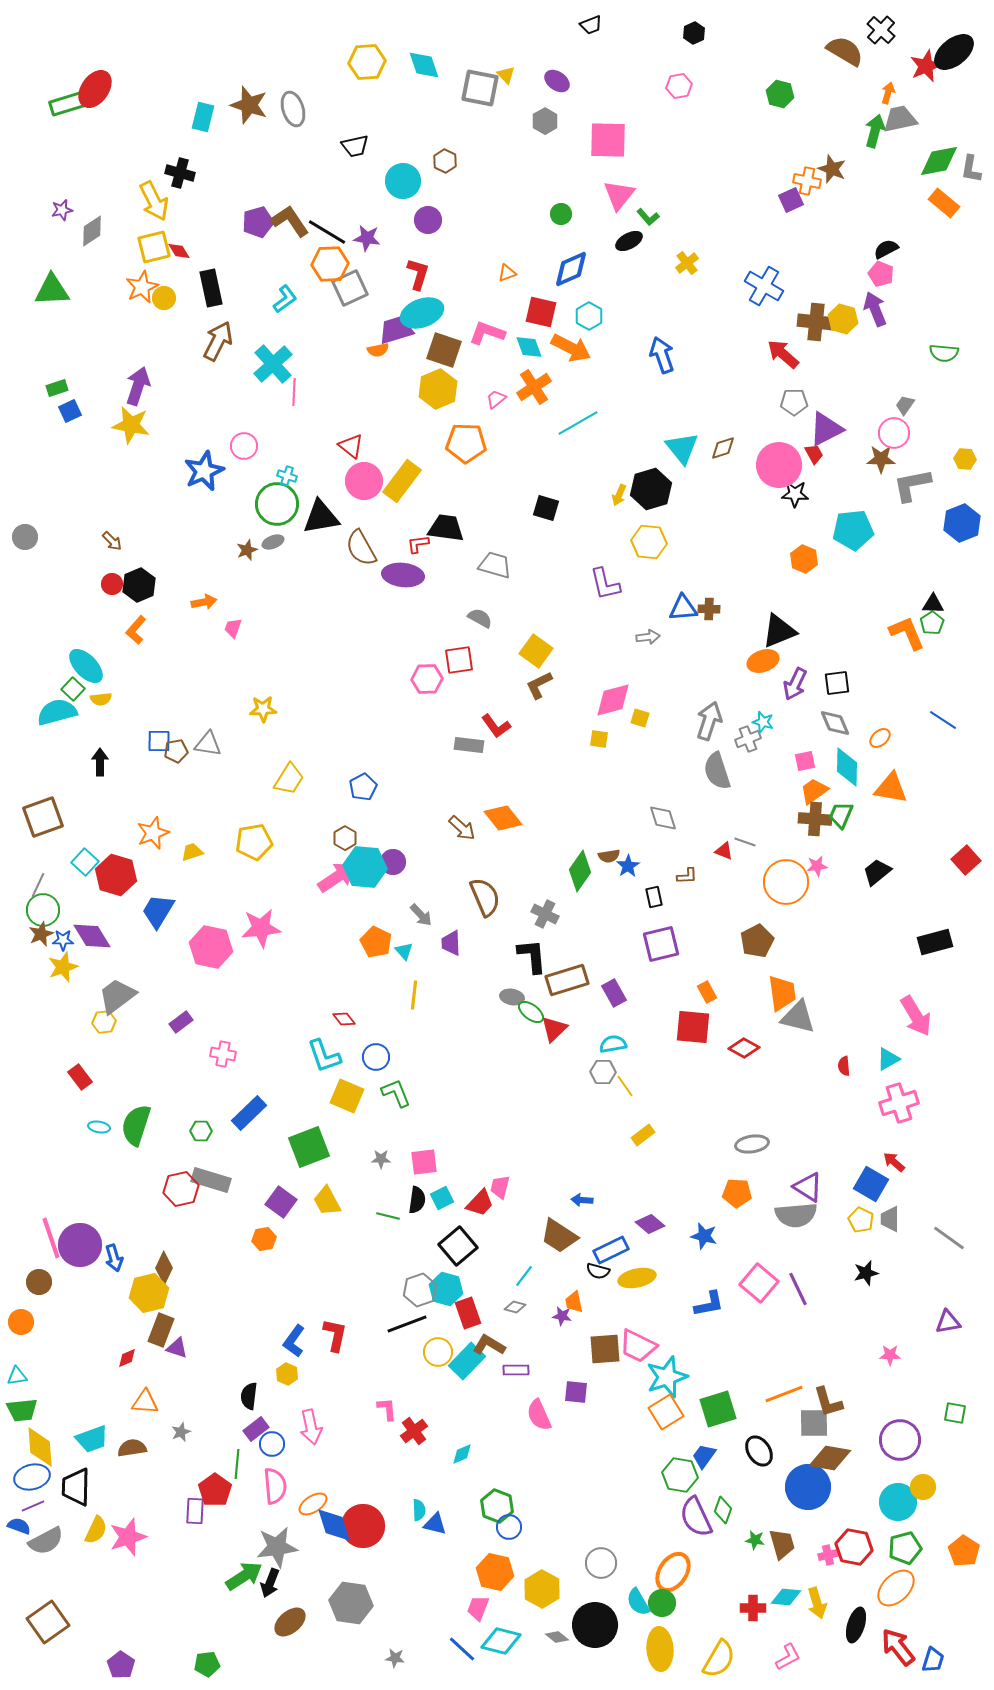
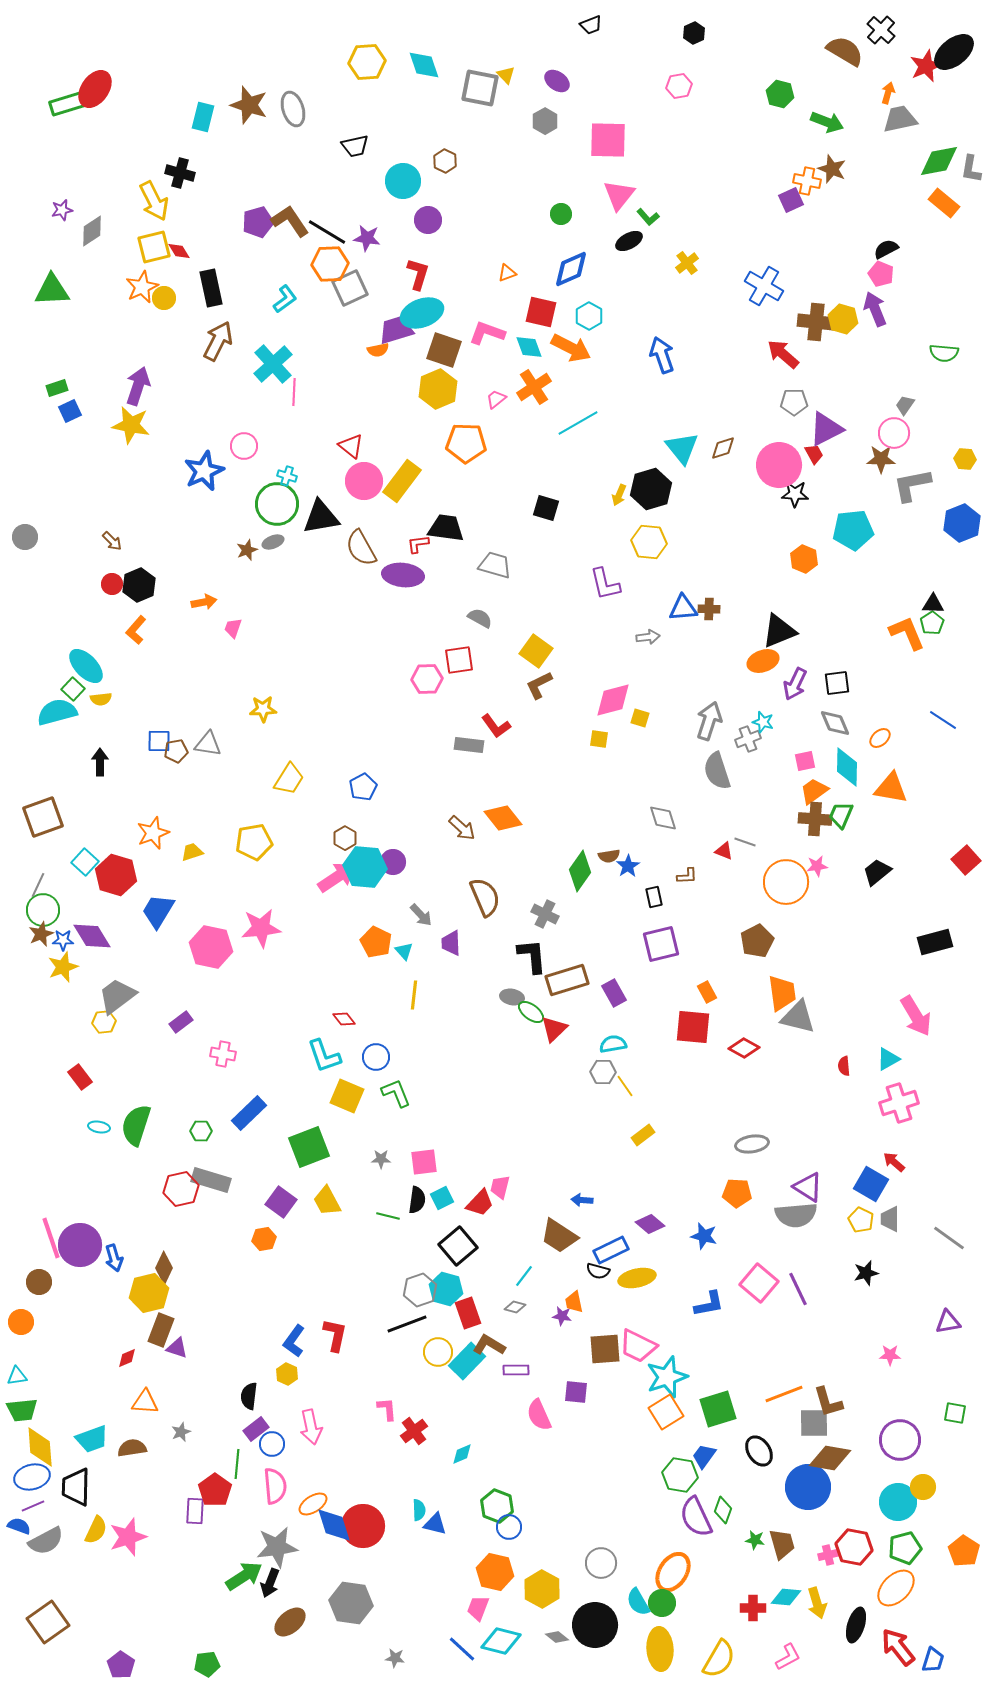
green arrow at (875, 131): moved 48 px left, 9 px up; rotated 96 degrees clockwise
